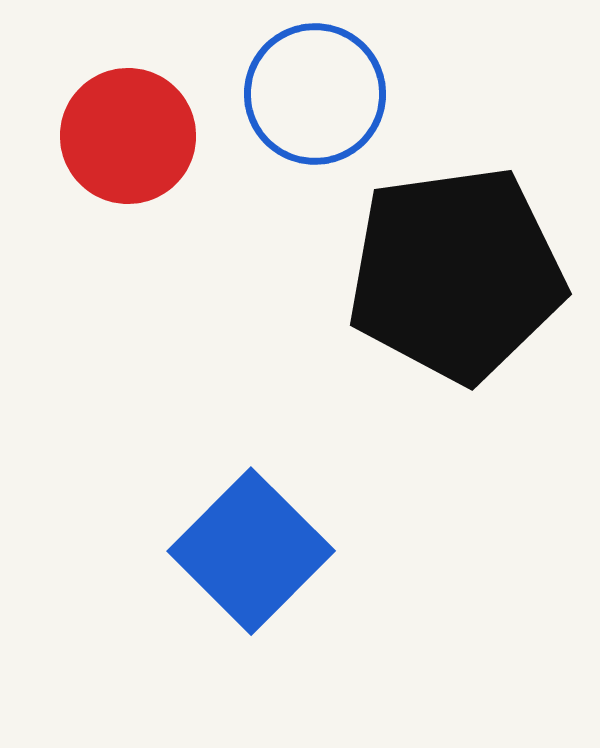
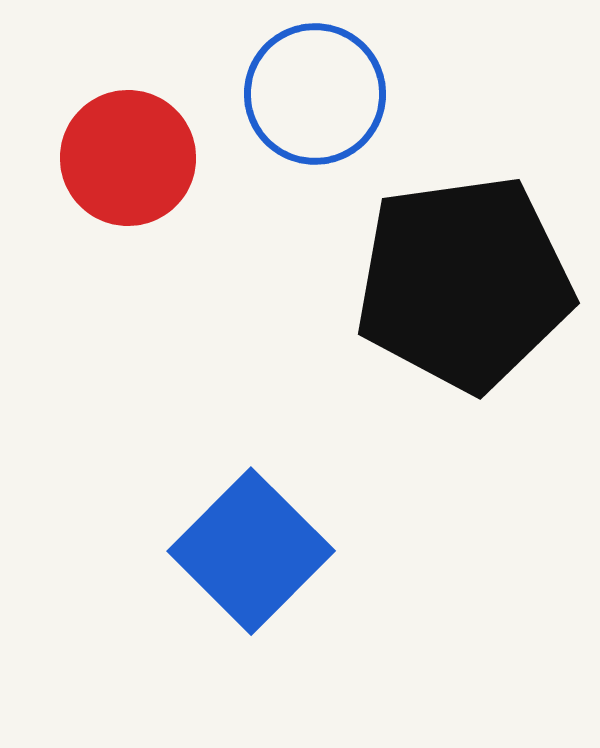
red circle: moved 22 px down
black pentagon: moved 8 px right, 9 px down
